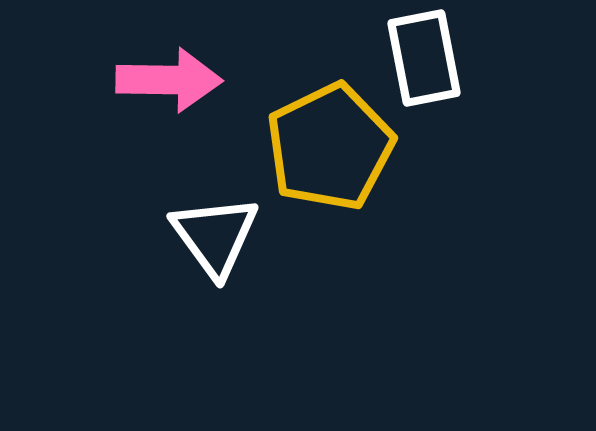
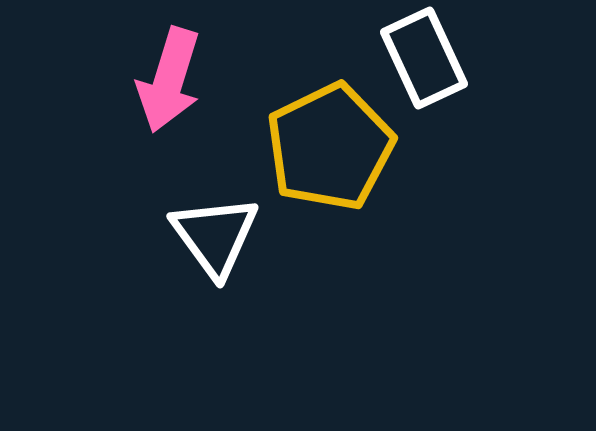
white rectangle: rotated 14 degrees counterclockwise
pink arrow: rotated 106 degrees clockwise
